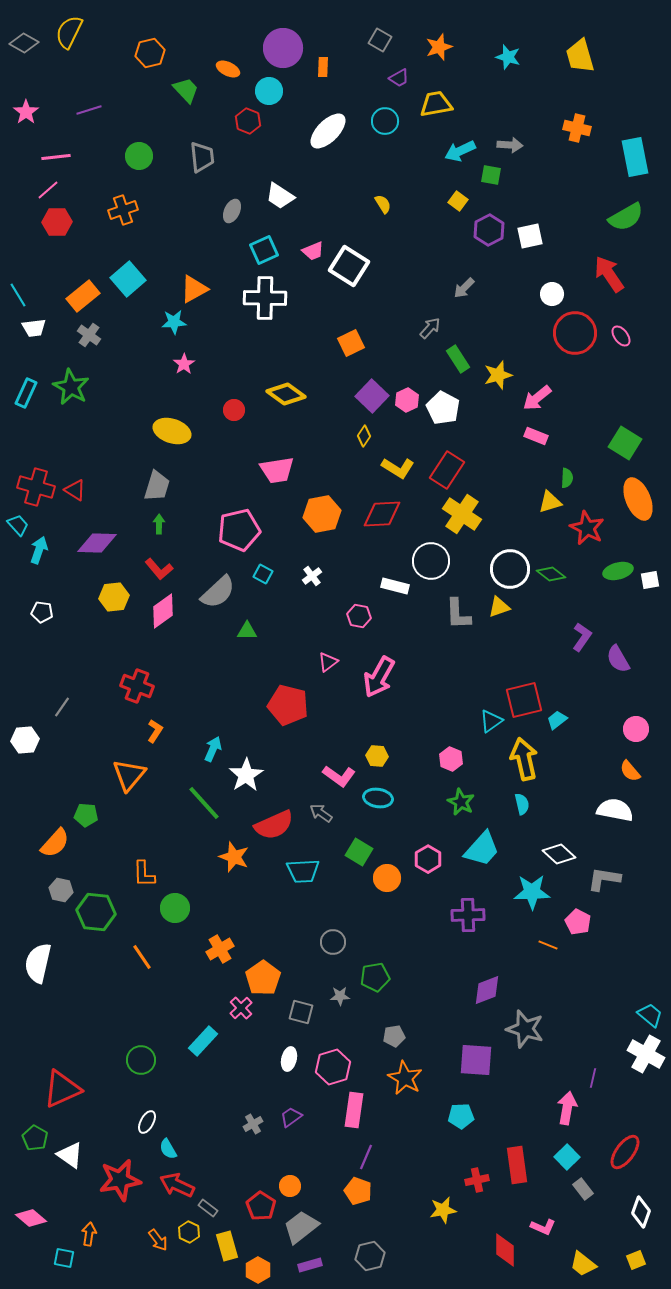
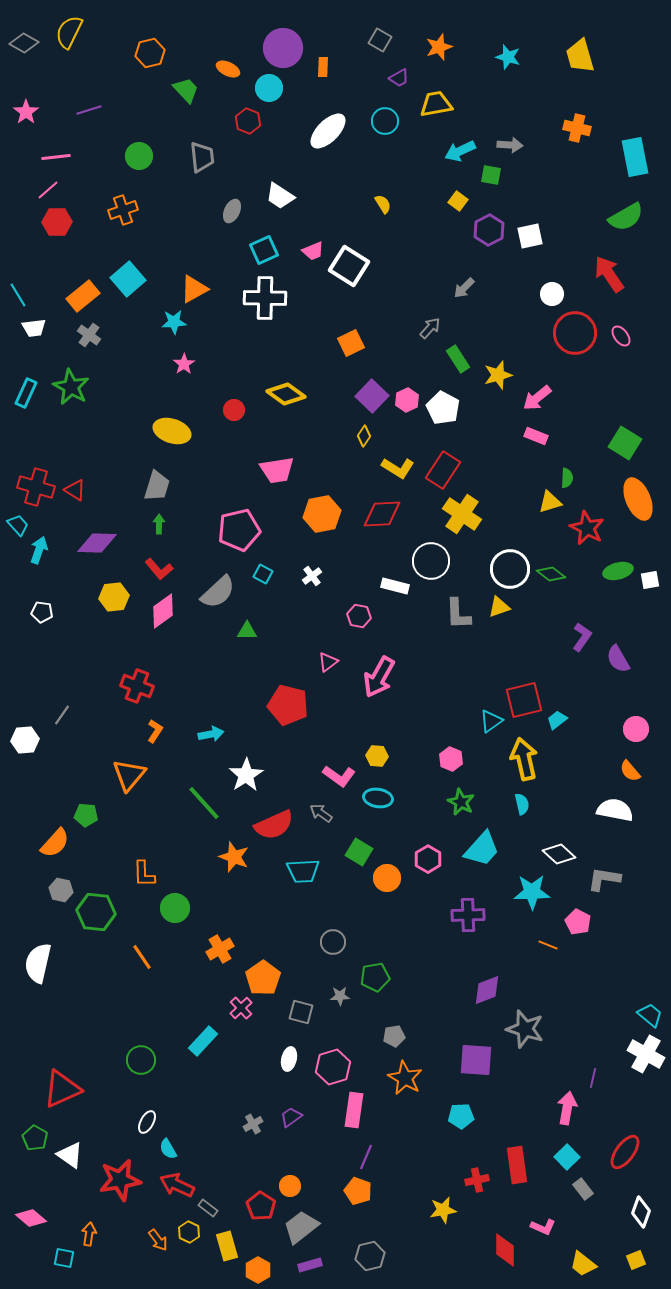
cyan circle at (269, 91): moved 3 px up
red rectangle at (447, 470): moved 4 px left
gray line at (62, 707): moved 8 px down
cyan arrow at (213, 749): moved 2 px left, 15 px up; rotated 55 degrees clockwise
